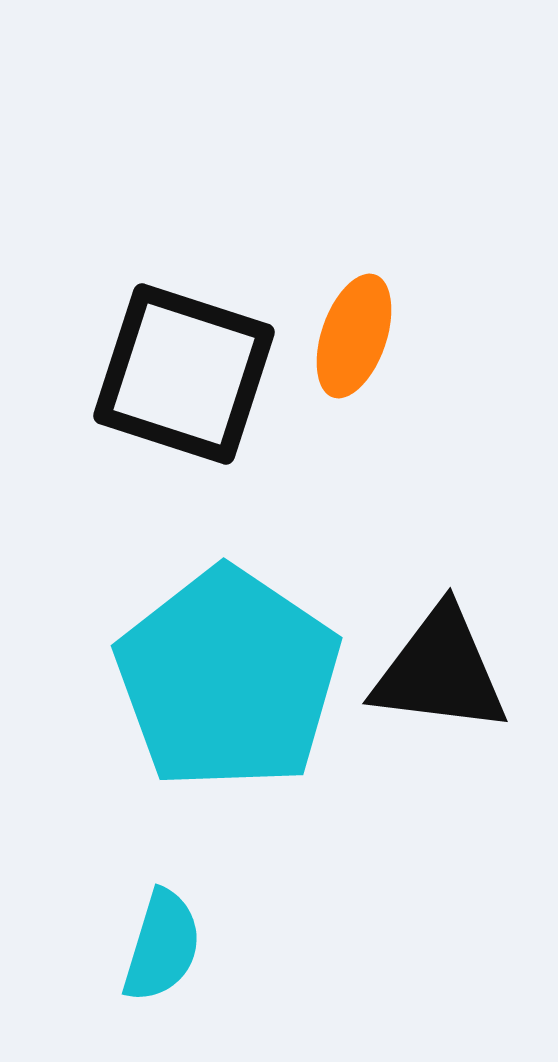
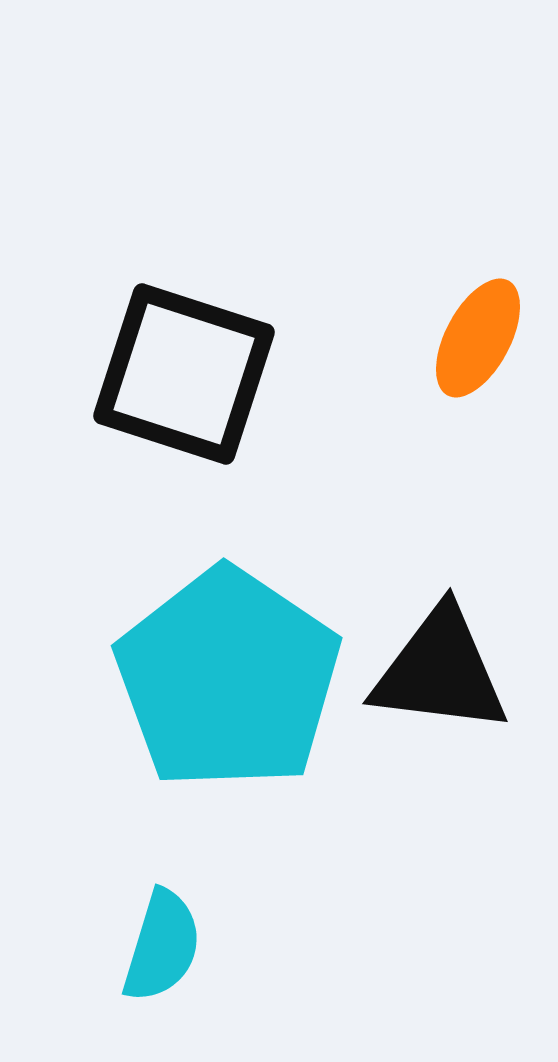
orange ellipse: moved 124 px right, 2 px down; rotated 9 degrees clockwise
